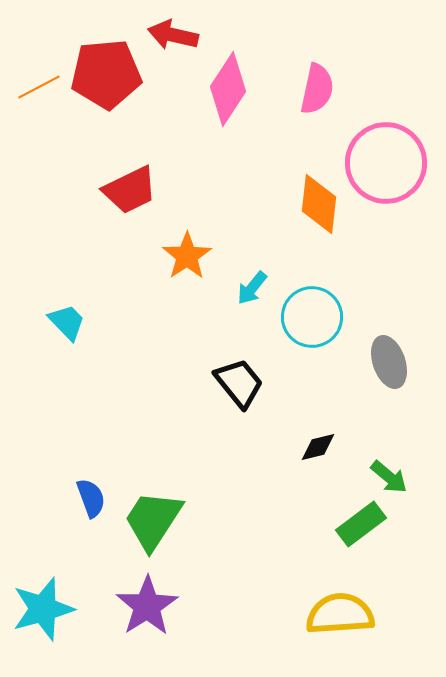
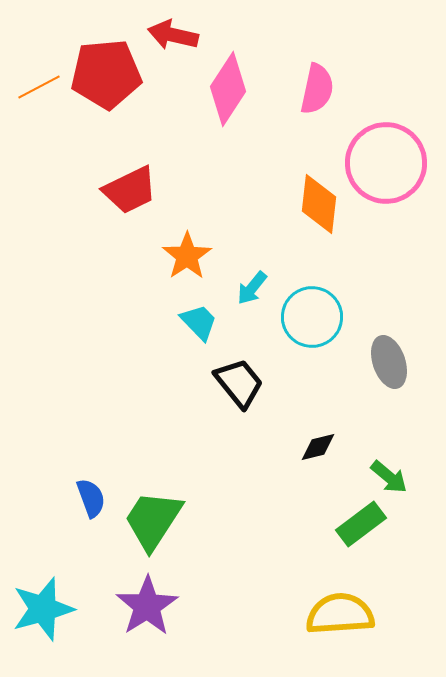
cyan trapezoid: moved 132 px right
